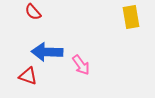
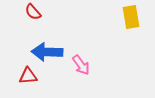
red triangle: rotated 24 degrees counterclockwise
